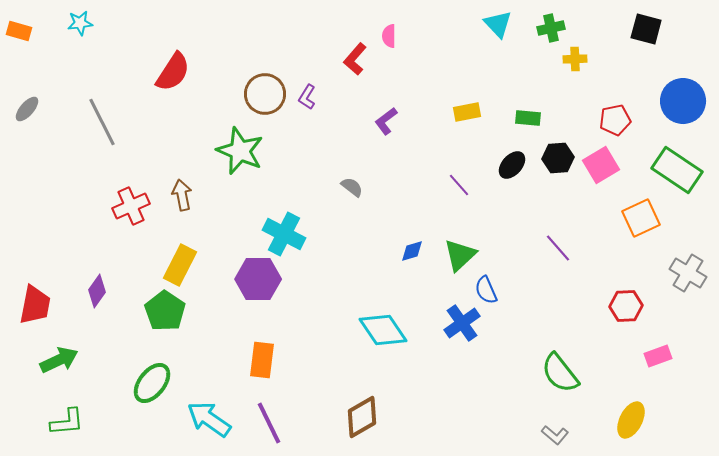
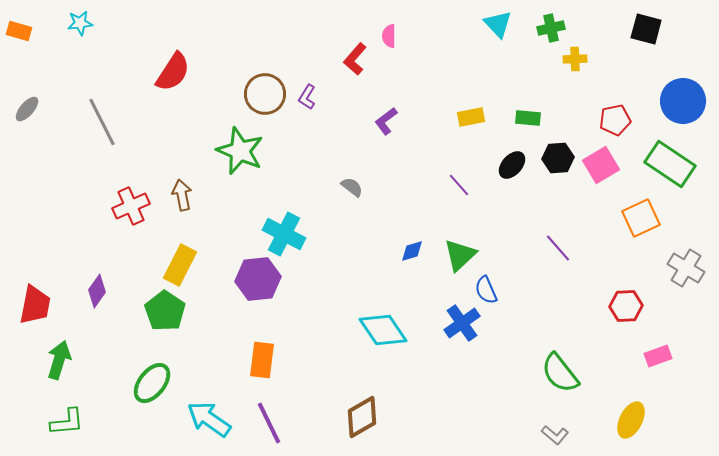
yellow rectangle at (467, 112): moved 4 px right, 5 px down
green rectangle at (677, 170): moved 7 px left, 6 px up
gray cross at (688, 273): moved 2 px left, 5 px up
purple hexagon at (258, 279): rotated 6 degrees counterclockwise
green arrow at (59, 360): rotated 48 degrees counterclockwise
